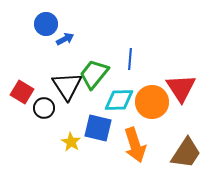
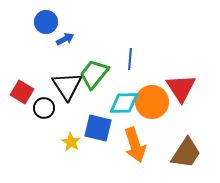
blue circle: moved 2 px up
cyan diamond: moved 5 px right, 3 px down
